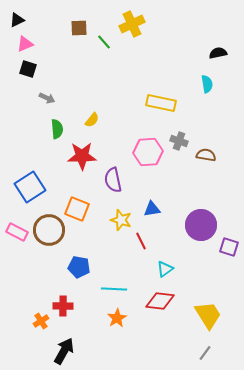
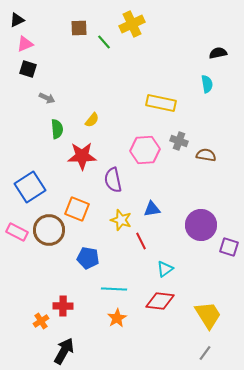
pink hexagon: moved 3 px left, 2 px up
blue pentagon: moved 9 px right, 9 px up
